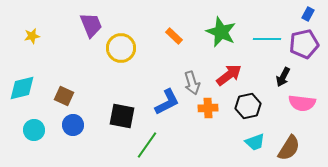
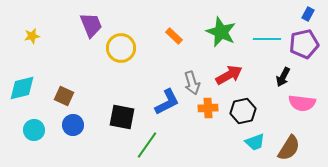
red arrow: rotated 8 degrees clockwise
black hexagon: moved 5 px left, 5 px down
black square: moved 1 px down
